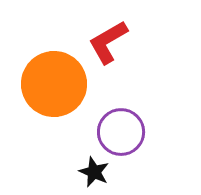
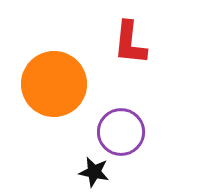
red L-shape: moved 22 px right, 1 px down; rotated 54 degrees counterclockwise
black star: rotated 12 degrees counterclockwise
